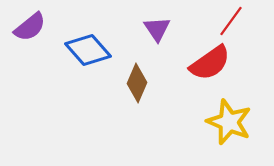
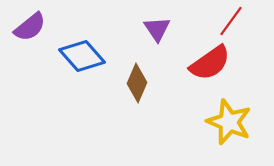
blue diamond: moved 6 px left, 6 px down
